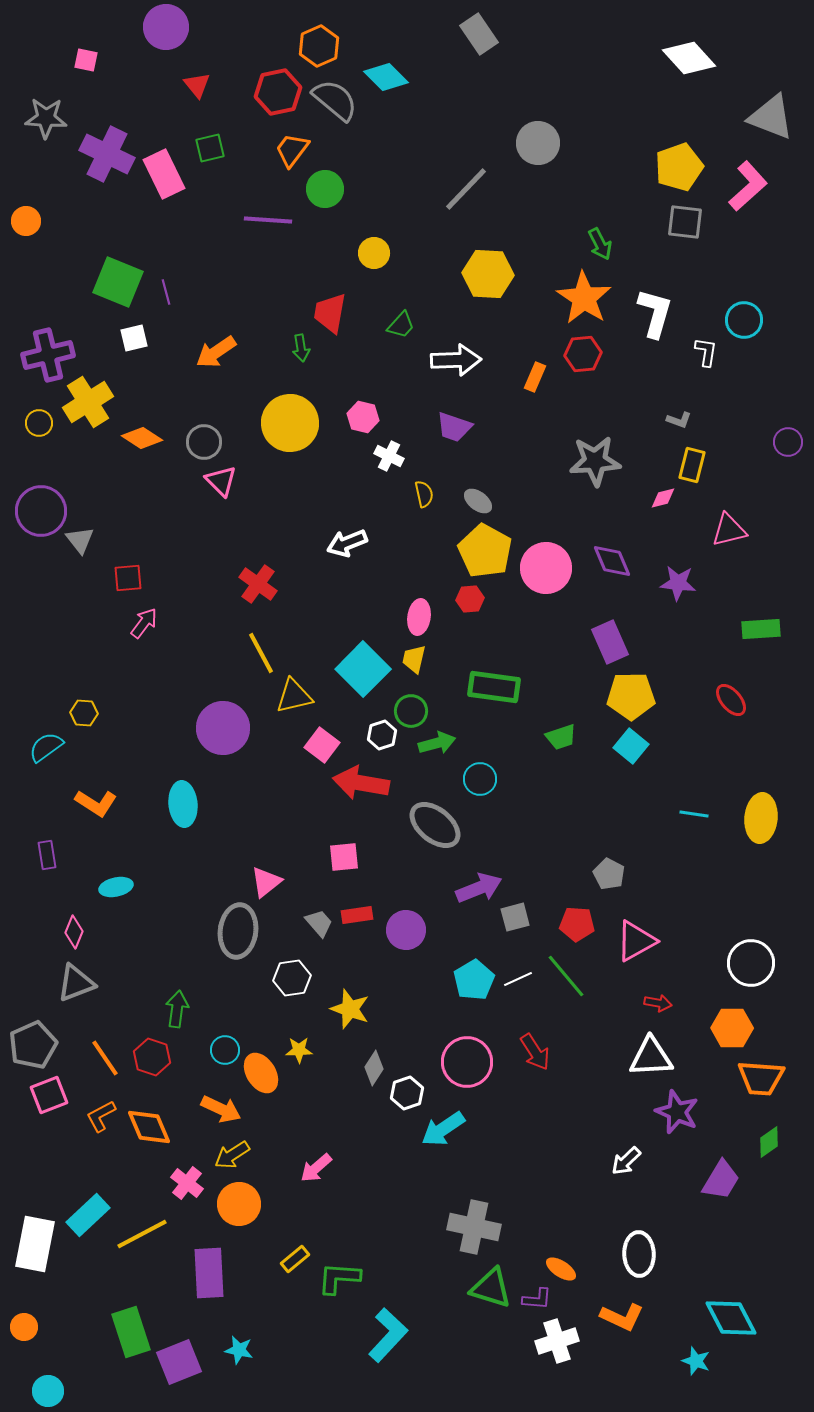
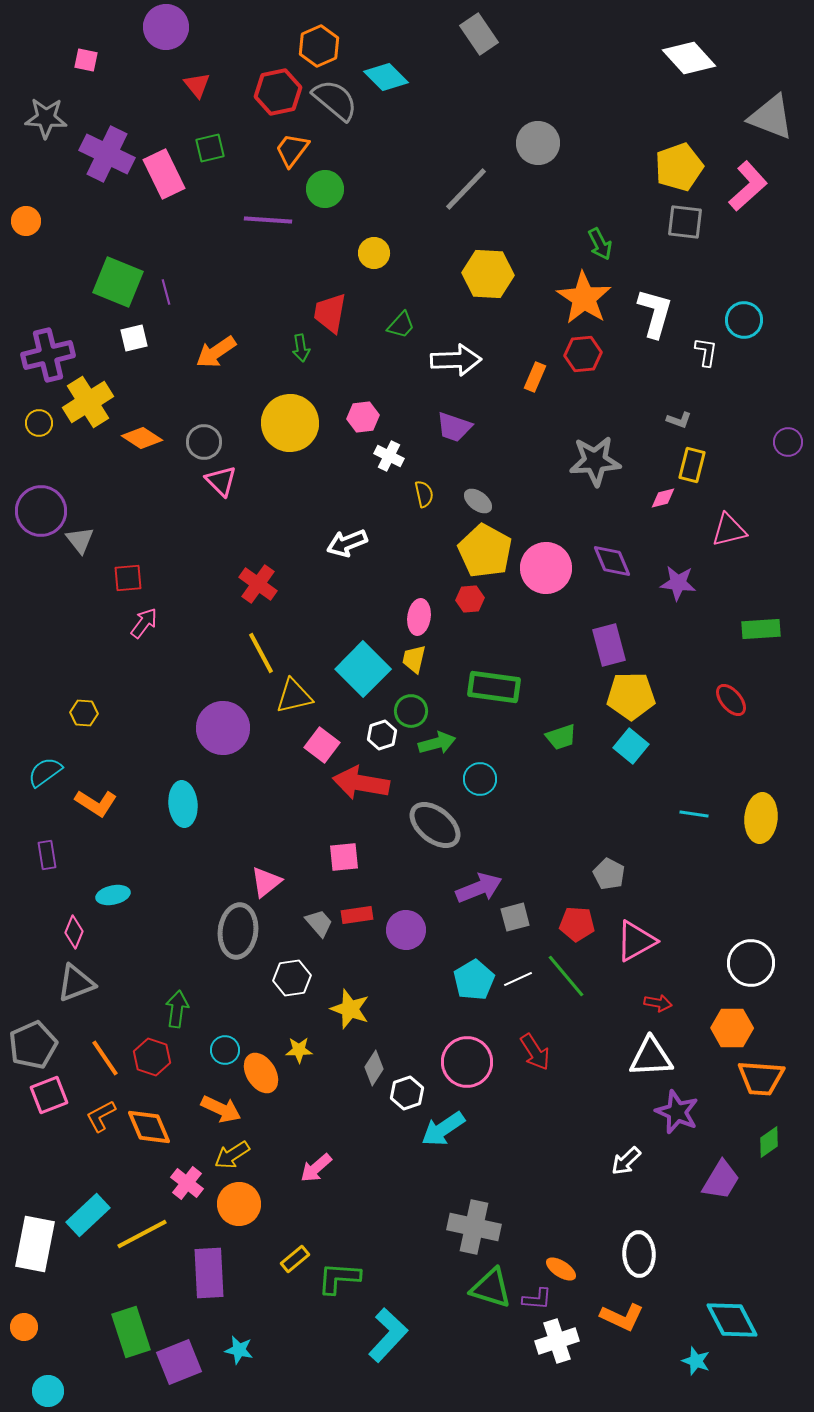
pink hexagon at (363, 417): rotated 20 degrees counterclockwise
purple rectangle at (610, 642): moved 1 px left, 3 px down; rotated 9 degrees clockwise
cyan semicircle at (46, 747): moved 1 px left, 25 px down
cyan ellipse at (116, 887): moved 3 px left, 8 px down
cyan diamond at (731, 1318): moved 1 px right, 2 px down
